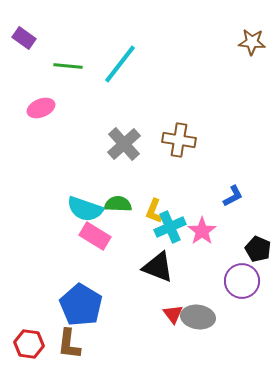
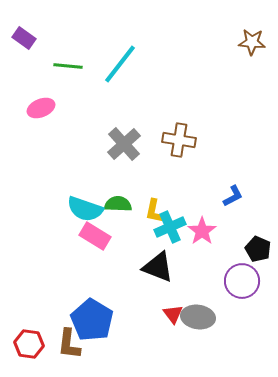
yellow L-shape: rotated 10 degrees counterclockwise
blue pentagon: moved 11 px right, 15 px down
